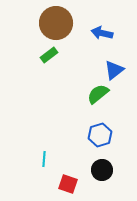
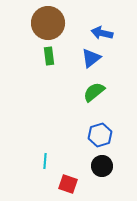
brown circle: moved 8 px left
green rectangle: moved 1 px down; rotated 60 degrees counterclockwise
blue triangle: moved 23 px left, 12 px up
green semicircle: moved 4 px left, 2 px up
cyan line: moved 1 px right, 2 px down
black circle: moved 4 px up
